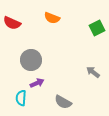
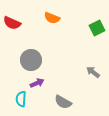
cyan semicircle: moved 1 px down
